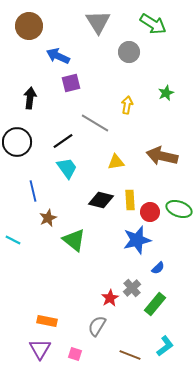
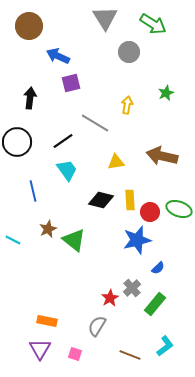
gray triangle: moved 7 px right, 4 px up
cyan trapezoid: moved 2 px down
brown star: moved 11 px down
